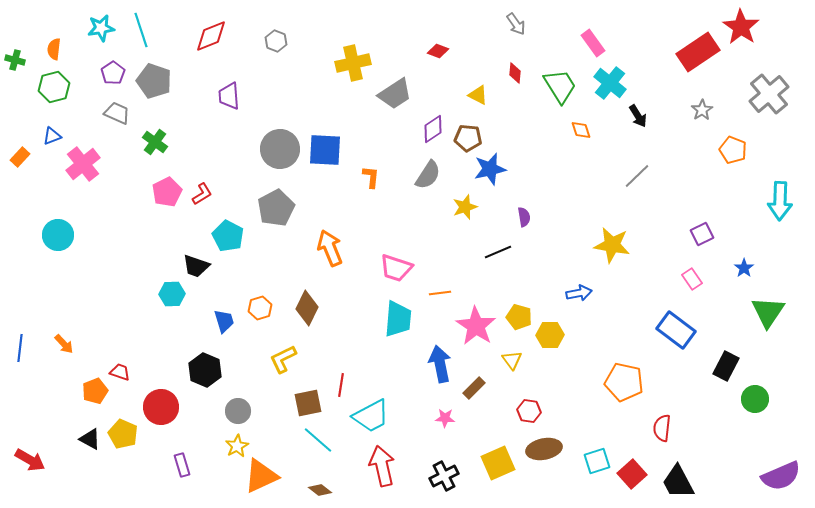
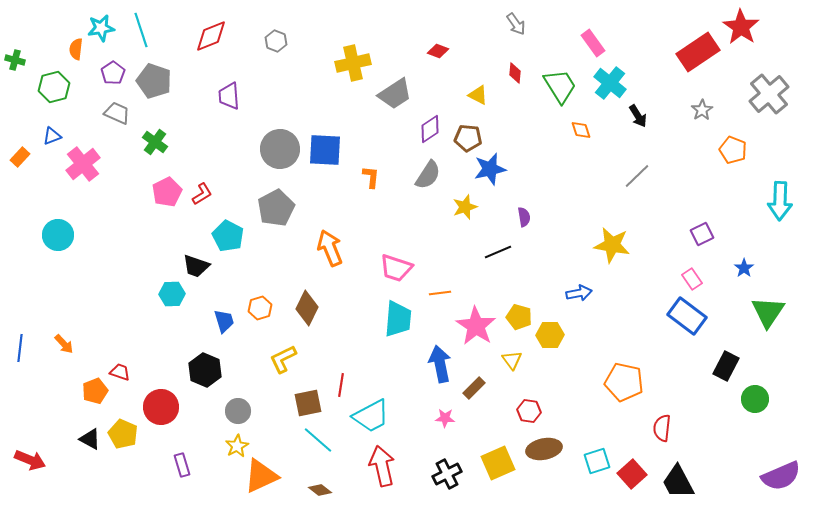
orange semicircle at (54, 49): moved 22 px right
purple diamond at (433, 129): moved 3 px left
blue rectangle at (676, 330): moved 11 px right, 14 px up
red arrow at (30, 460): rotated 8 degrees counterclockwise
black cross at (444, 476): moved 3 px right, 2 px up
